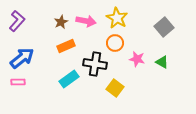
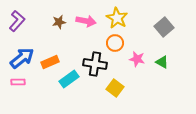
brown star: moved 2 px left; rotated 16 degrees clockwise
orange rectangle: moved 16 px left, 16 px down
